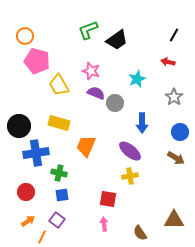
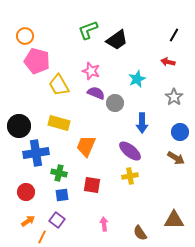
red square: moved 16 px left, 14 px up
